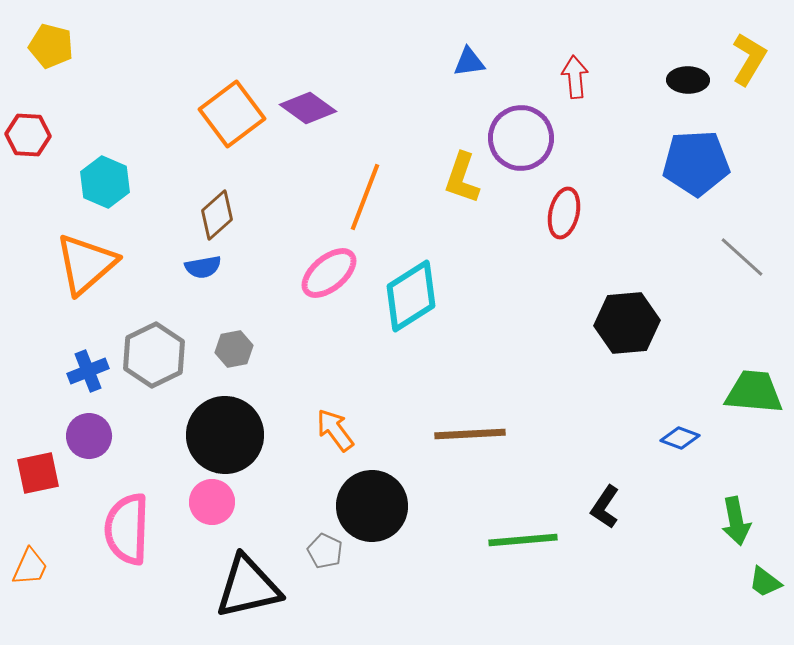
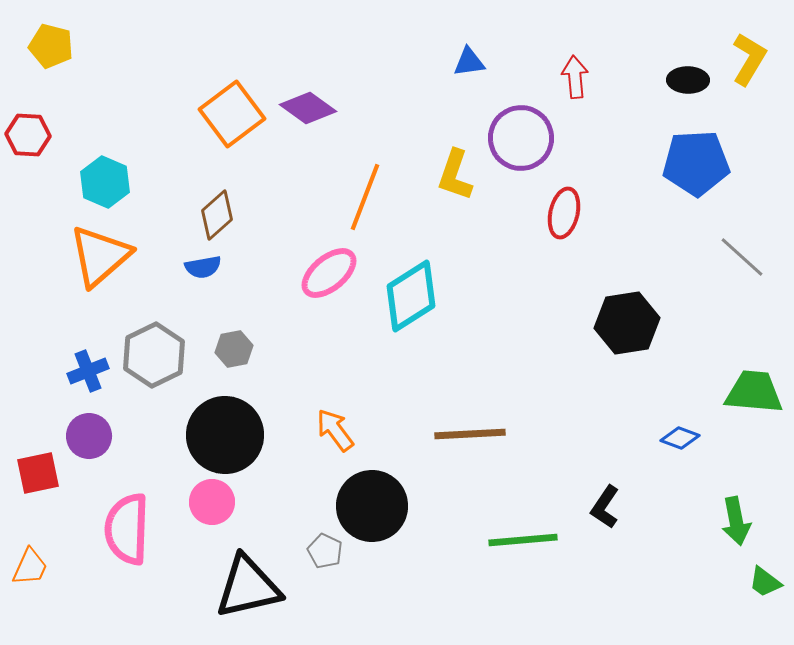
yellow L-shape at (462, 178): moved 7 px left, 3 px up
orange triangle at (86, 264): moved 14 px right, 8 px up
black hexagon at (627, 323): rotated 4 degrees counterclockwise
